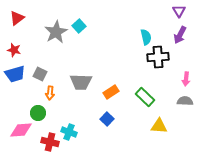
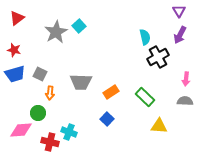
cyan semicircle: moved 1 px left
black cross: rotated 25 degrees counterclockwise
